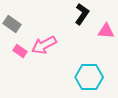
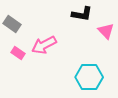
black L-shape: rotated 65 degrees clockwise
pink triangle: rotated 42 degrees clockwise
pink rectangle: moved 2 px left, 2 px down
